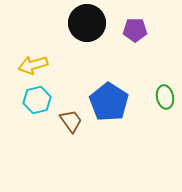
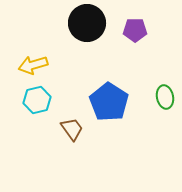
brown trapezoid: moved 1 px right, 8 px down
